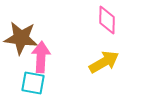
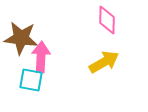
cyan square: moved 2 px left, 3 px up
